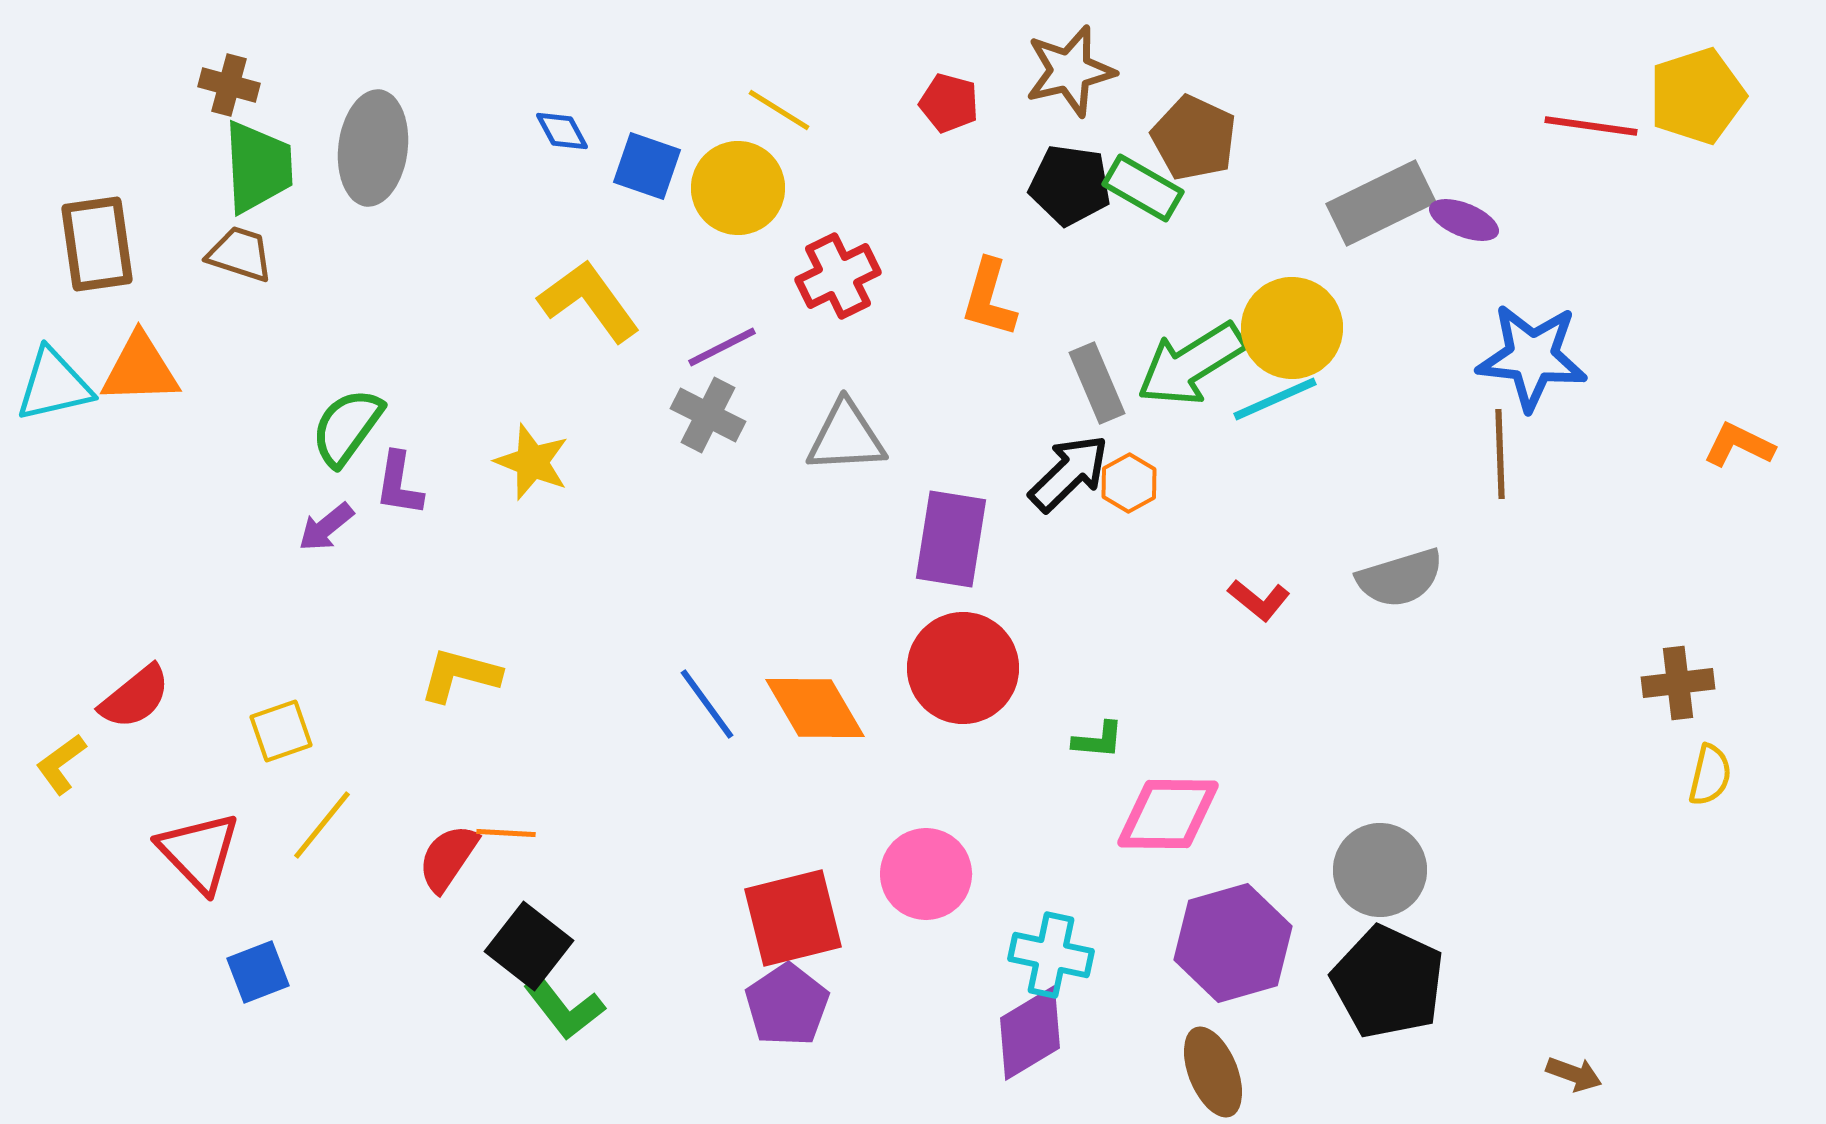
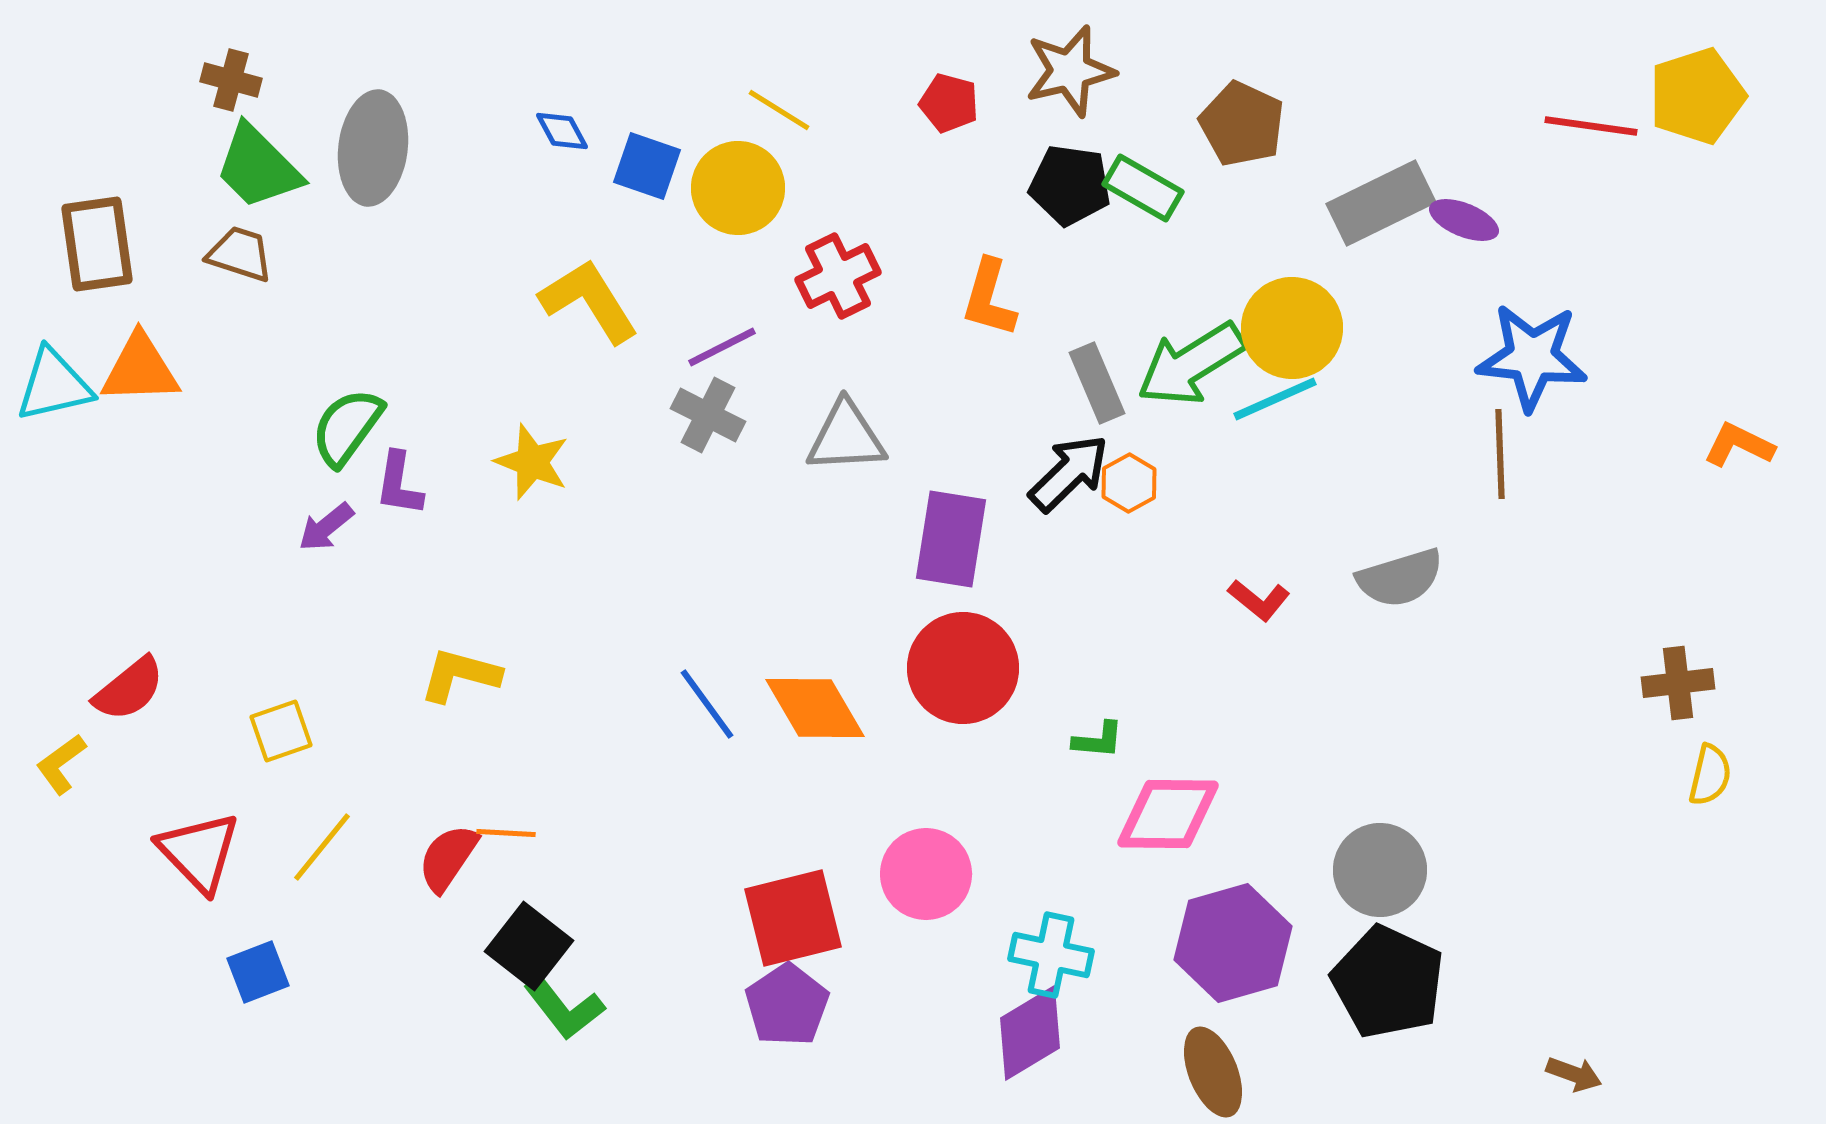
brown cross at (229, 85): moved 2 px right, 5 px up
brown pentagon at (1194, 138): moved 48 px right, 14 px up
green trapezoid at (258, 167): rotated 138 degrees clockwise
yellow L-shape at (589, 301): rotated 4 degrees clockwise
red semicircle at (135, 697): moved 6 px left, 8 px up
yellow line at (322, 825): moved 22 px down
